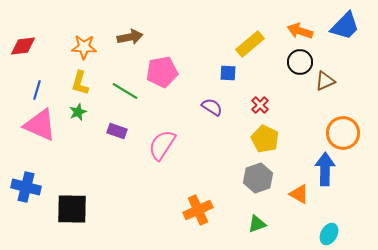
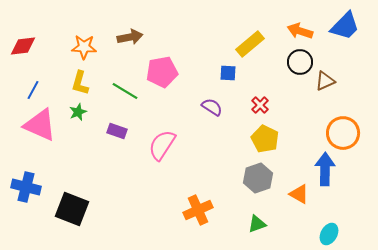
blue line: moved 4 px left; rotated 12 degrees clockwise
black square: rotated 20 degrees clockwise
